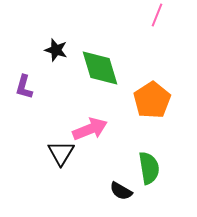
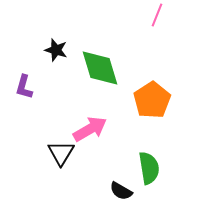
pink arrow: rotated 8 degrees counterclockwise
